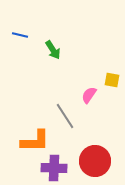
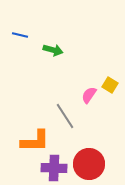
green arrow: rotated 42 degrees counterclockwise
yellow square: moved 2 px left, 5 px down; rotated 21 degrees clockwise
red circle: moved 6 px left, 3 px down
